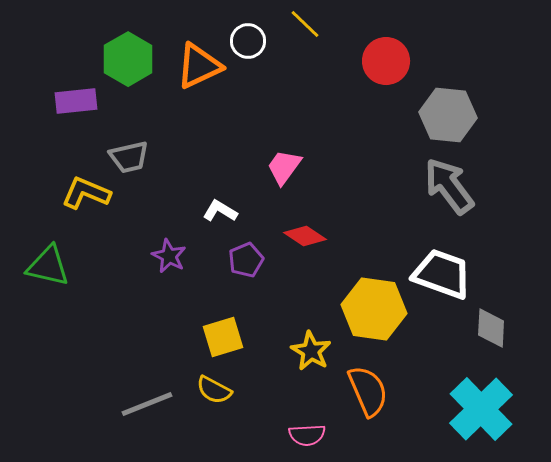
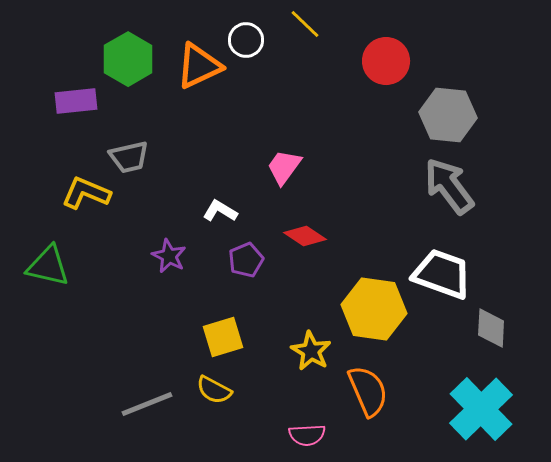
white circle: moved 2 px left, 1 px up
